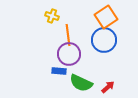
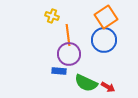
green semicircle: moved 5 px right
red arrow: rotated 72 degrees clockwise
